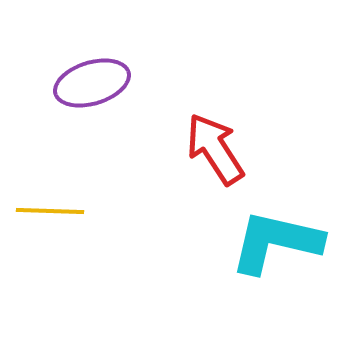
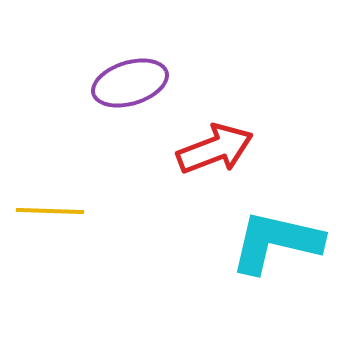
purple ellipse: moved 38 px right
red arrow: rotated 102 degrees clockwise
